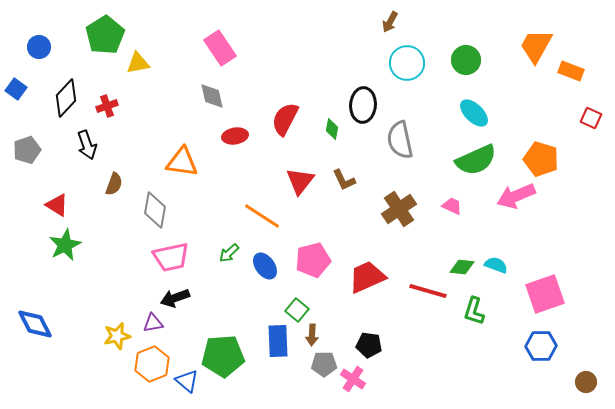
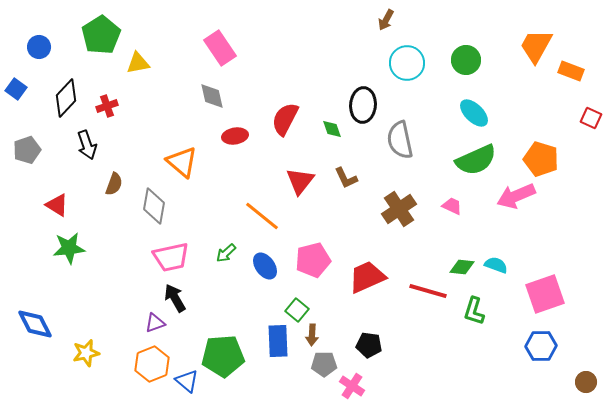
brown arrow at (390, 22): moved 4 px left, 2 px up
green pentagon at (105, 35): moved 4 px left
green diamond at (332, 129): rotated 30 degrees counterclockwise
orange triangle at (182, 162): rotated 32 degrees clockwise
brown L-shape at (344, 180): moved 2 px right, 2 px up
gray diamond at (155, 210): moved 1 px left, 4 px up
orange line at (262, 216): rotated 6 degrees clockwise
green star at (65, 245): moved 4 px right, 3 px down; rotated 20 degrees clockwise
green arrow at (229, 253): moved 3 px left
black arrow at (175, 298): rotated 80 degrees clockwise
purple triangle at (153, 323): moved 2 px right; rotated 10 degrees counterclockwise
yellow star at (117, 336): moved 31 px left, 17 px down
pink cross at (353, 379): moved 1 px left, 7 px down
